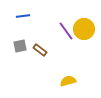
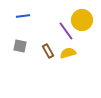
yellow circle: moved 2 px left, 9 px up
gray square: rotated 24 degrees clockwise
brown rectangle: moved 8 px right, 1 px down; rotated 24 degrees clockwise
yellow semicircle: moved 28 px up
